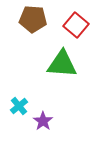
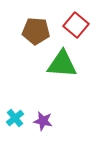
brown pentagon: moved 3 px right, 12 px down
cyan cross: moved 4 px left, 12 px down
purple star: rotated 24 degrees counterclockwise
